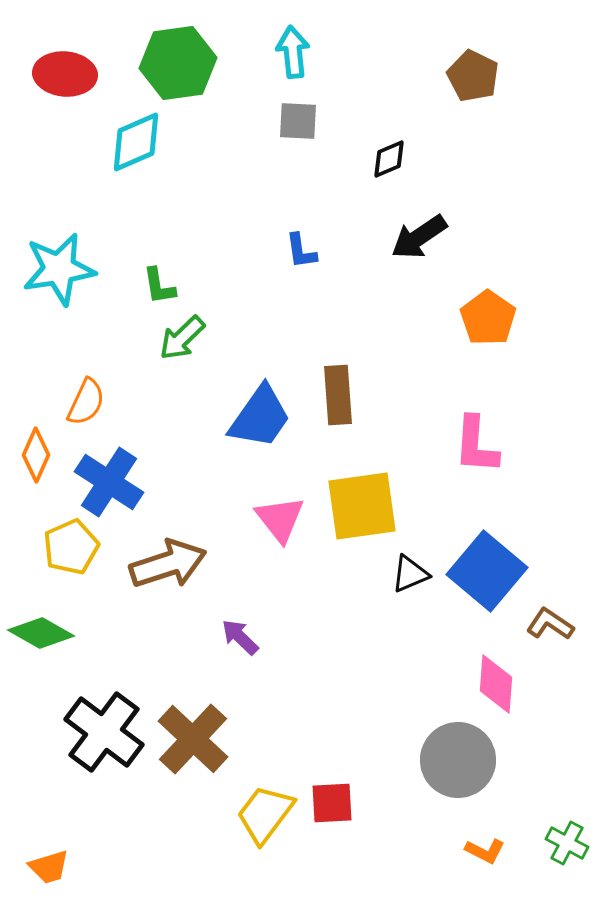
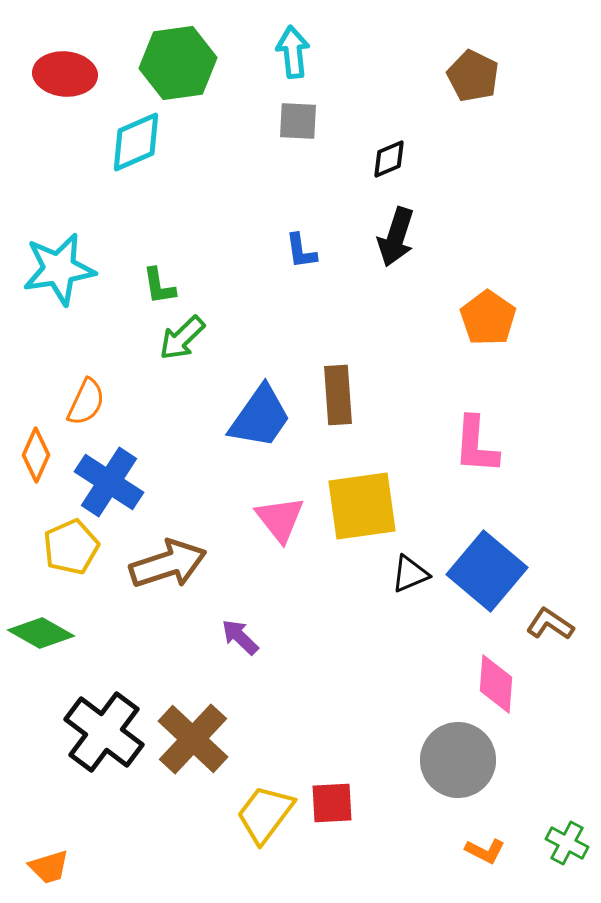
black arrow: moved 23 px left; rotated 38 degrees counterclockwise
